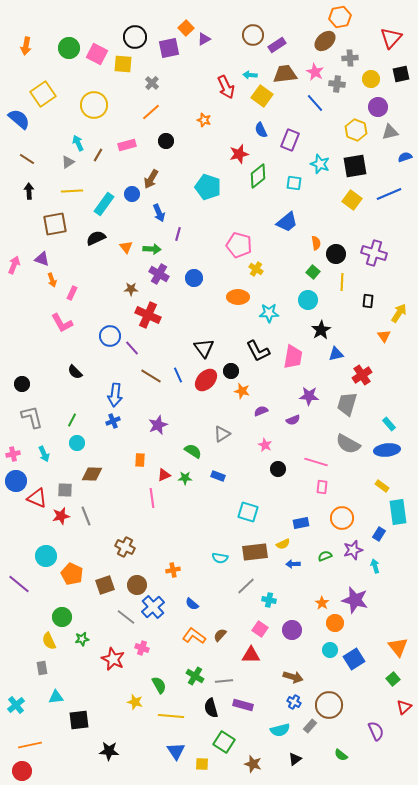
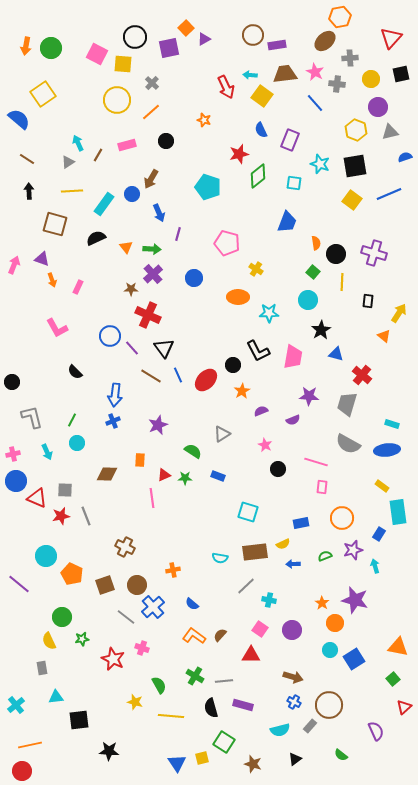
purple rectangle at (277, 45): rotated 24 degrees clockwise
green circle at (69, 48): moved 18 px left
yellow circle at (94, 105): moved 23 px right, 5 px up
blue trapezoid at (287, 222): rotated 30 degrees counterclockwise
brown square at (55, 224): rotated 25 degrees clockwise
pink pentagon at (239, 245): moved 12 px left, 2 px up
purple cross at (159, 274): moved 6 px left; rotated 18 degrees clockwise
pink rectangle at (72, 293): moved 6 px right, 6 px up
pink L-shape at (62, 323): moved 5 px left, 5 px down
orange triangle at (384, 336): rotated 16 degrees counterclockwise
black triangle at (204, 348): moved 40 px left
blue triangle at (336, 354): rotated 28 degrees clockwise
black circle at (231, 371): moved 2 px right, 6 px up
red cross at (362, 375): rotated 18 degrees counterclockwise
black circle at (22, 384): moved 10 px left, 2 px up
orange star at (242, 391): rotated 28 degrees clockwise
cyan rectangle at (389, 424): moved 3 px right; rotated 32 degrees counterclockwise
cyan arrow at (44, 454): moved 3 px right, 2 px up
brown diamond at (92, 474): moved 15 px right
orange triangle at (398, 647): rotated 40 degrees counterclockwise
blue triangle at (176, 751): moved 1 px right, 12 px down
yellow square at (202, 764): moved 6 px up; rotated 16 degrees counterclockwise
